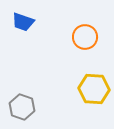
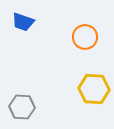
gray hexagon: rotated 15 degrees counterclockwise
